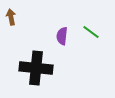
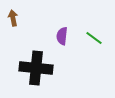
brown arrow: moved 2 px right, 1 px down
green line: moved 3 px right, 6 px down
